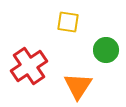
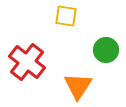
yellow square: moved 2 px left, 6 px up
red cross: moved 2 px left, 4 px up; rotated 18 degrees counterclockwise
